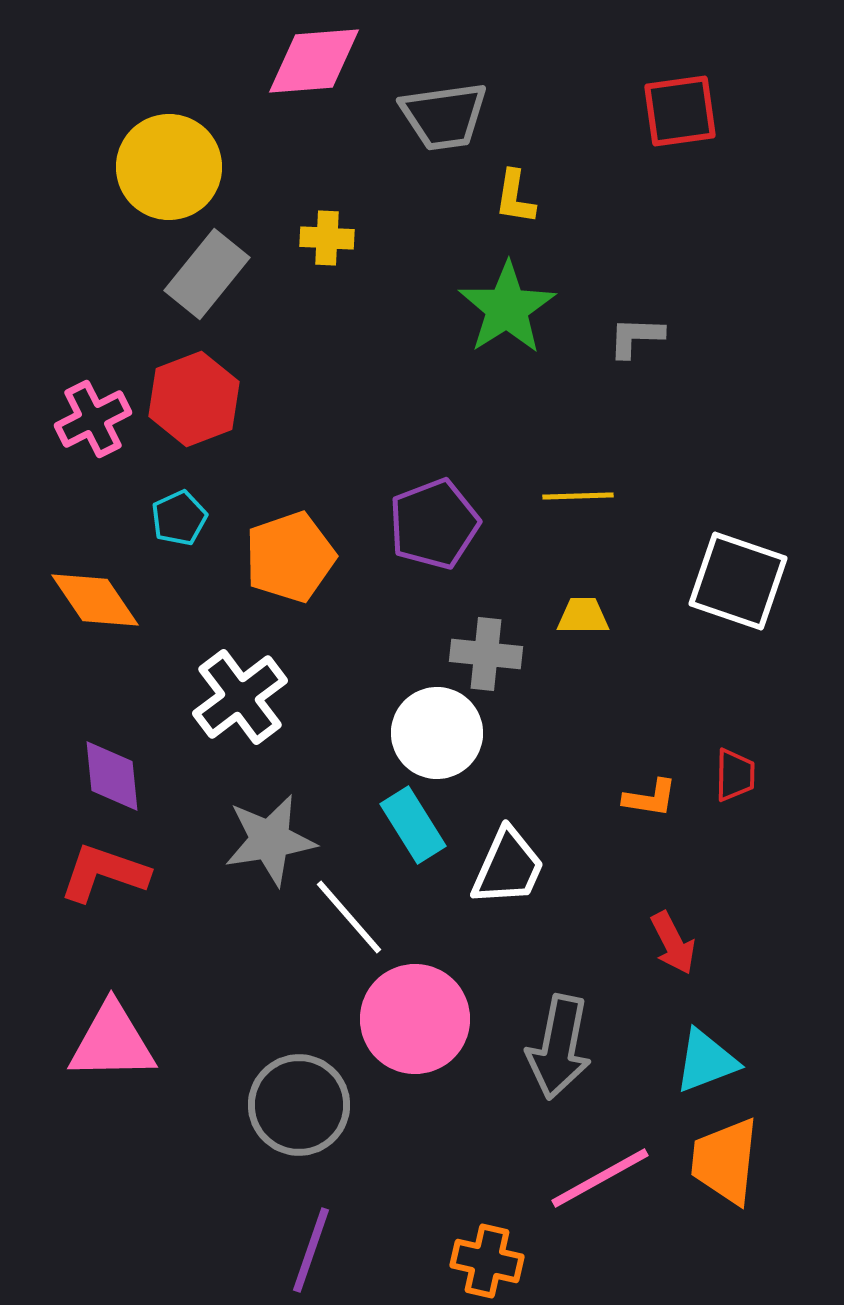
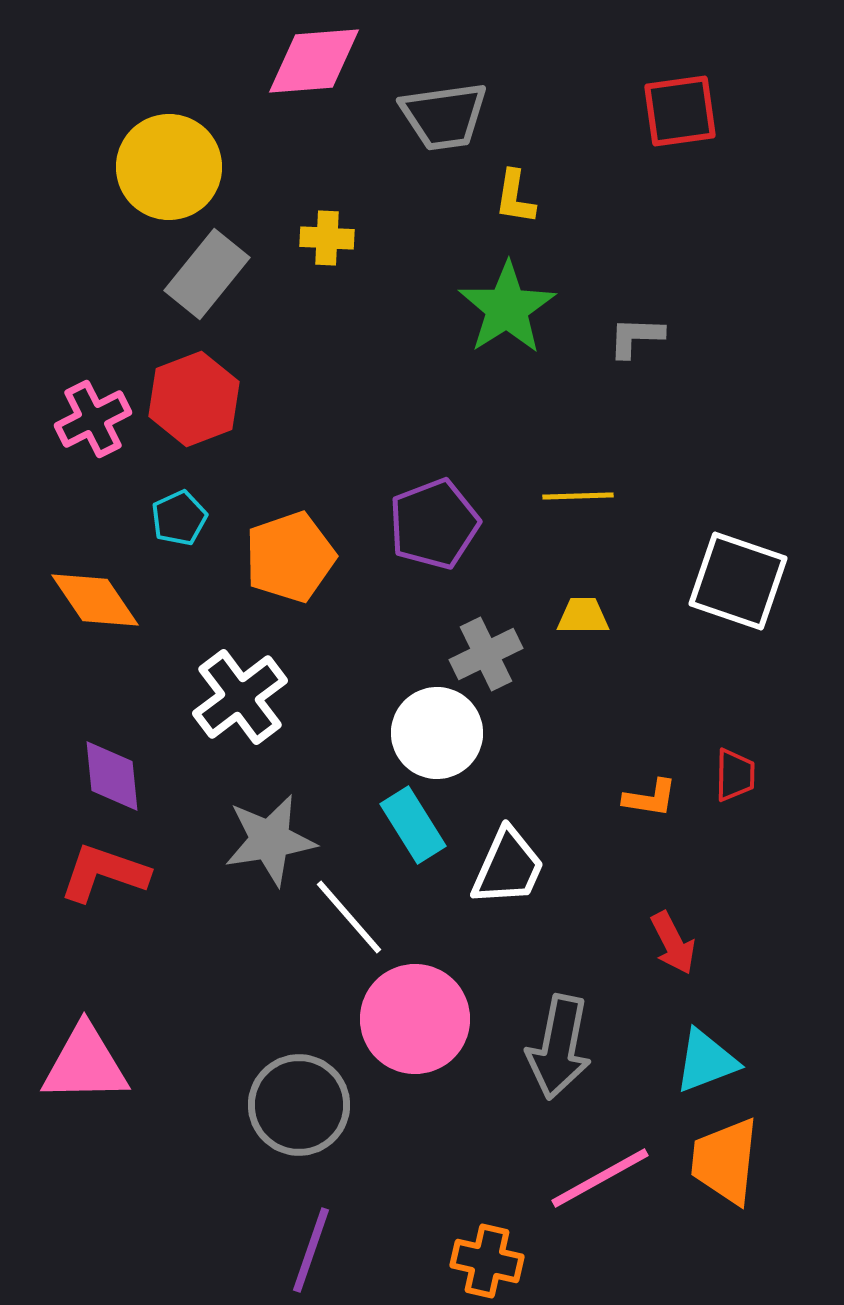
gray cross: rotated 32 degrees counterclockwise
pink triangle: moved 27 px left, 22 px down
